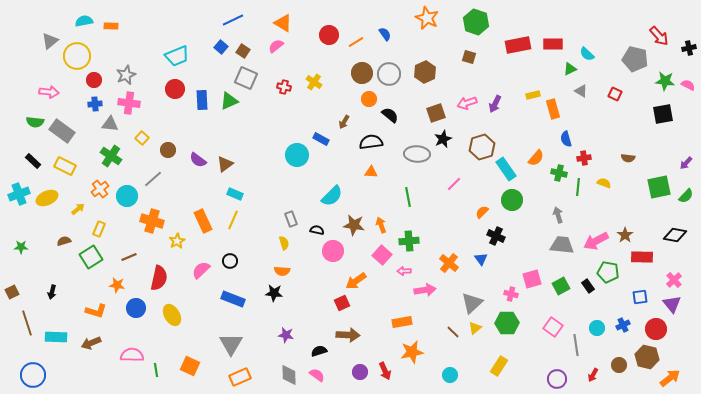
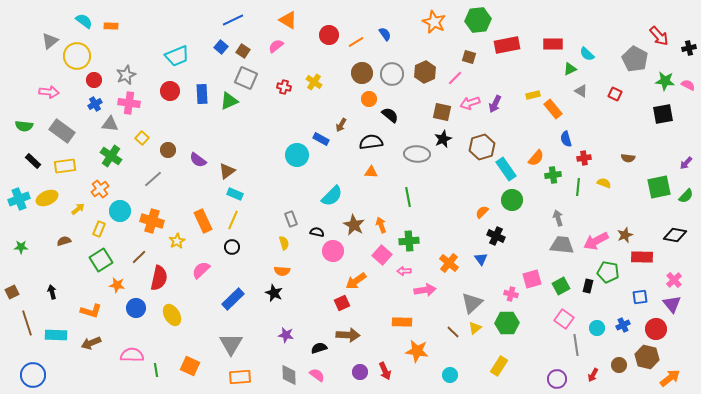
orange star at (427, 18): moved 7 px right, 4 px down
cyan semicircle at (84, 21): rotated 48 degrees clockwise
green hexagon at (476, 22): moved 2 px right, 2 px up; rotated 25 degrees counterclockwise
orange triangle at (283, 23): moved 5 px right, 3 px up
red rectangle at (518, 45): moved 11 px left
gray pentagon at (635, 59): rotated 15 degrees clockwise
gray circle at (389, 74): moved 3 px right
red circle at (175, 89): moved 5 px left, 2 px down
blue rectangle at (202, 100): moved 6 px up
pink arrow at (467, 103): moved 3 px right
blue cross at (95, 104): rotated 24 degrees counterclockwise
orange rectangle at (553, 109): rotated 24 degrees counterclockwise
brown square at (436, 113): moved 6 px right, 1 px up; rotated 30 degrees clockwise
green semicircle at (35, 122): moved 11 px left, 4 px down
brown arrow at (344, 122): moved 3 px left, 3 px down
brown triangle at (225, 164): moved 2 px right, 7 px down
yellow rectangle at (65, 166): rotated 35 degrees counterclockwise
green cross at (559, 173): moved 6 px left, 2 px down; rotated 21 degrees counterclockwise
pink line at (454, 184): moved 1 px right, 106 px up
cyan cross at (19, 194): moved 5 px down
cyan circle at (127, 196): moved 7 px left, 15 px down
gray arrow at (558, 215): moved 3 px down
brown star at (354, 225): rotated 20 degrees clockwise
black semicircle at (317, 230): moved 2 px down
brown star at (625, 235): rotated 14 degrees clockwise
green square at (91, 257): moved 10 px right, 3 px down
brown line at (129, 257): moved 10 px right; rotated 21 degrees counterclockwise
black circle at (230, 261): moved 2 px right, 14 px up
black rectangle at (588, 286): rotated 48 degrees clockwise
black arrow at (52, 292): rotated 152 degrees clockwise
black star at (274, 293): rotated 18 degrees clockwise
blue rectangle at (233, 299): rotated 65 degrees counterclockwise
orange L-shape at (96, 311): moved 5 px left
orange rectangle at (402, 322): rotated 12 degrees clockwise
pink square at (553, 327): moved 11 px right, 8 px up
cyan rectangle at (56, 337): moved 2 px up
black semicircle at (319, 351): moved 3 px up
orange star at (412, 352): moved 5 px right, 1 px up; rotated 20 degrees clockwise
orange rectangle at (240, 377): rotated 20 degrees clockwise
